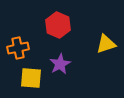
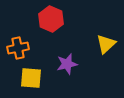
red hexagon: moved 7 px left, 6 px up
yellow triangle: rotated 25 degrees counterclockwise
purple star: moved 7 px right; rotated 15 degrees clockwise
